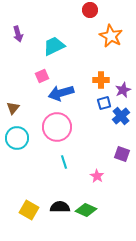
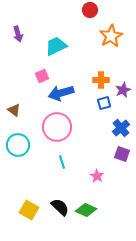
orange star: rotated 15 degrees clockwise
cyan trapezoid: moved 2 px right
brown triangle: moved 1 px right, 2 px down; rotated 32 degrees counterclockwise
blue cross: moved 12 px down
cyan circle: moved 1 px right, 7 px down
cyan line: moved 2 px left
black semicircle: rotated 42 degrees clockwise
